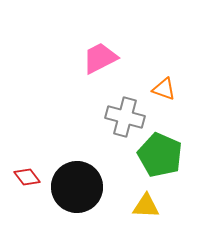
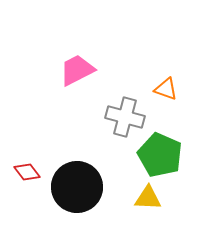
pink trapezoid: moved 23 px left, 12 px down
orange triangle: moved 2 px right
red diamond: moved 5 px up
yellow triangle: moved 2 px right, 8 px up
